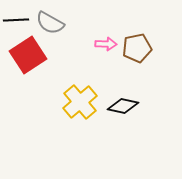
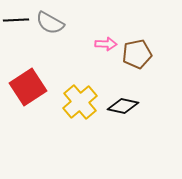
brown pentagon: moved 6 px down
red square: moved 32 px down
